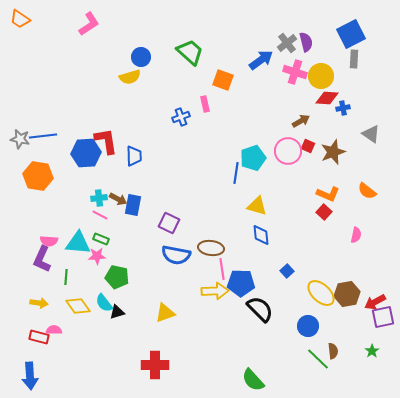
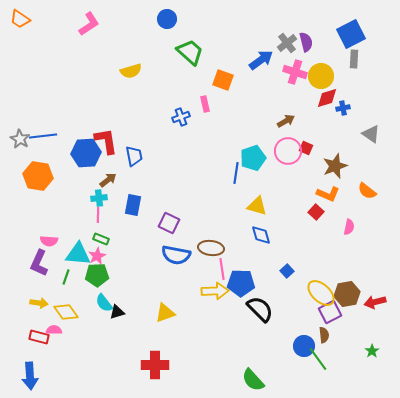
blue circle at (141, 57): moved 26 px right, 38 px up
yellow semicircle at (130, 77): moved 1 px right, 6 px up
red diamond at (327, 98): rotated 20 degrees counterclockwise
brown arrow at (301, 121): moved 15 px left
gray star at (20, 139): rotated 18 degrees clockwise
red square at (308, 146): moved 2 px left, 2 px down
brown star at (333, 152): moved 2 px right, 14 px down
blue trapezoid at (134, 156): rotated 10 degrees counterclockwise
brown arrow at (118, 199): moved 10 px left, 19 px up; rotated 66 degrees counterclockwise
red square at (324, 212): moved 8 px left
pink line at (100, 215): moved 2 px left; rotated 63 degrees clockwise
blue diamond at (261, 235): rotated 10 degrees counterclockwise
pink semicircle at (356, 235): moved 7 px left, 8 px up
cyan triangle at (78, 243): moved 11 px down
pink star at (97, 256): rotated 24 degrees counterclockwise
purple L-shape at (42, 259): moved 3 px left, 4 px down
green line at (66, 277): rotated 14 degrees clockwise
green pentagon at (117, 277): moved 20 px left, 2 px up; rotated 15 degrees counterclockwise
red arrow at (375, 302): rotated 15 degrees clockwise
yellow diamond at (78, 306): moved 12 px left, 6 px down
purple square at (383, 317): moved 53 px left, 5 px up; rotated 15 degrees counterclockwise
blue circle at (308, 326): moved 4 px left, 20 px down
brown semicircle at (333, 351): moved 9 px left, 16 px up
green line at (318, 359): rotated 10 degrees clockwise
